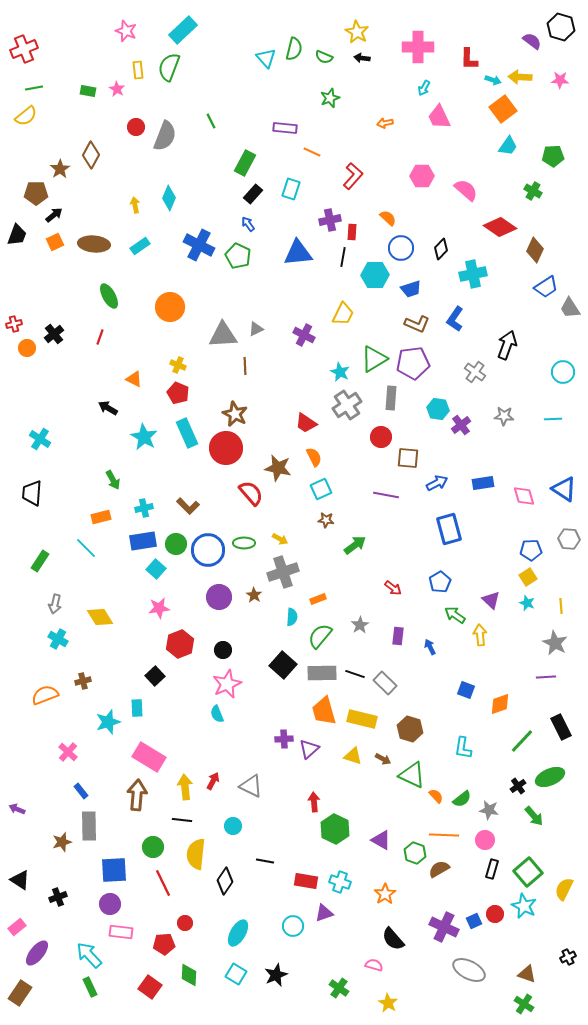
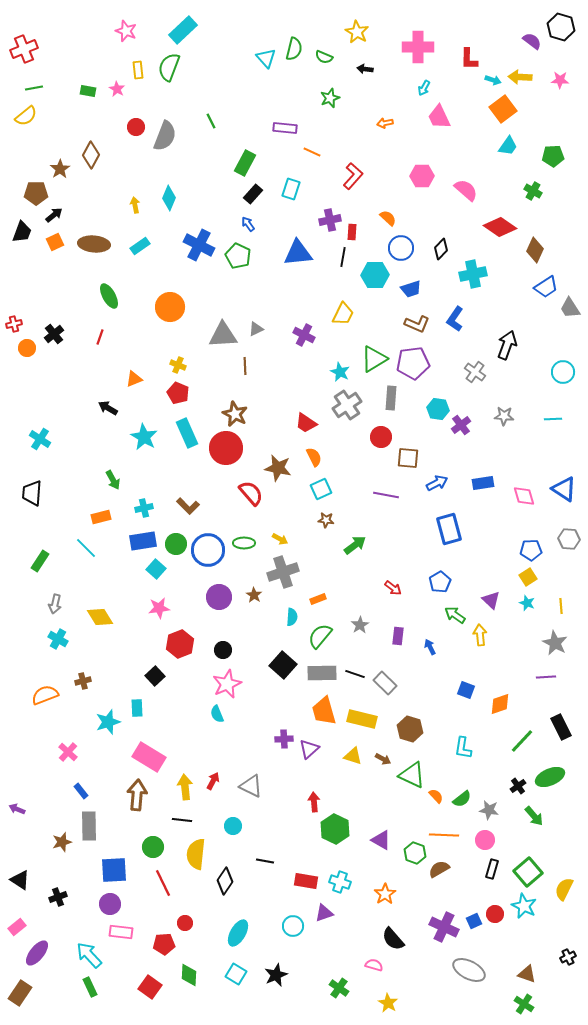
black arrow at (362, 58): moved 3 px right, 11 px down
black trapezoid at (17, 235): moved 5 px right, 3 px up
orange triangle at (134, 379): rotated 48 degrees counterclockwise
